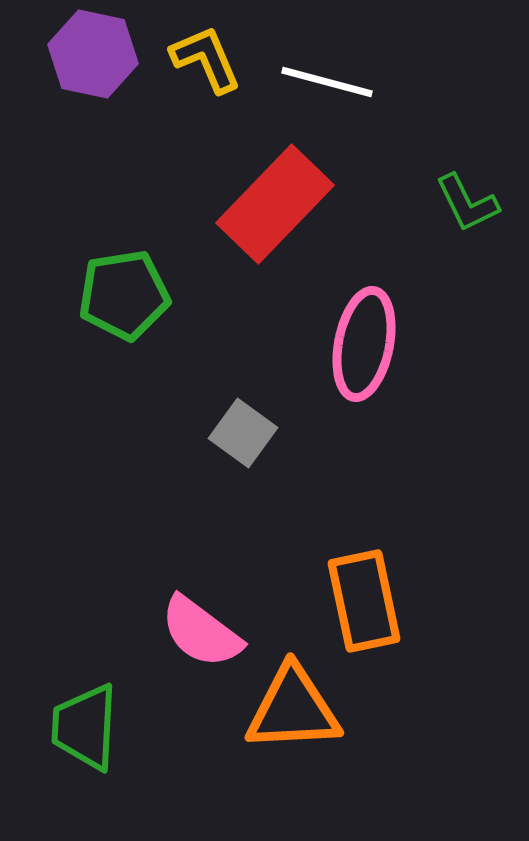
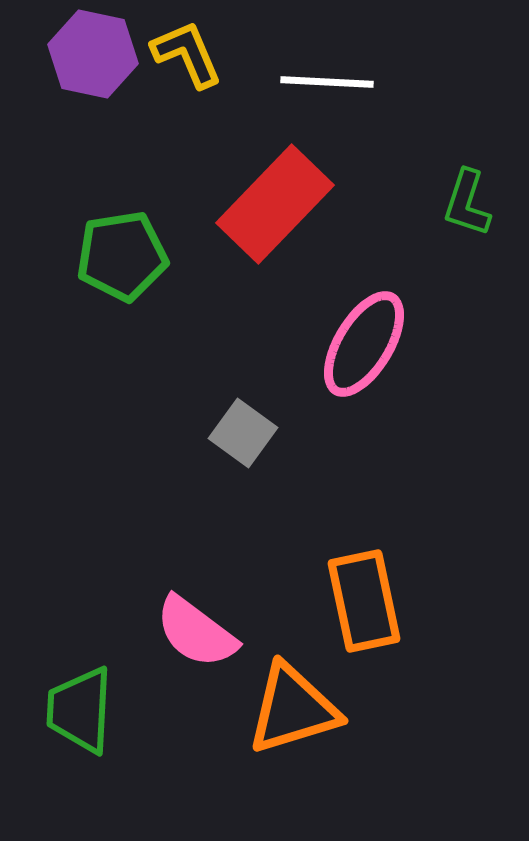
yellow L-shape: moved 19 px left, 5 px up
white line: rotated 12 degrees counterclockwise
green L-shape: rotated 44 degrees clockwise
green pentagon: moved 2 px left, 39 px up
pink ellipse: rotated 20 degrees clockwise
pink semicircle: moved 5 px left
orange triangle: rotated 14 degrees counterclockwise
green trapezoid: moved 5 px left, 17 px up
